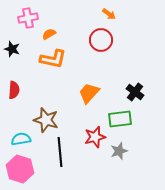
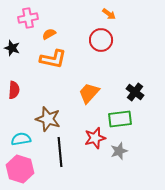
black star: moved 1 px up
brown star: moved 2 px right, 1 px up
red star: moved 1 px down
